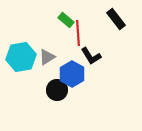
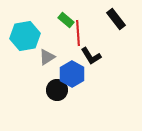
cyan hexagon: moved 4 px right, 21 px up
